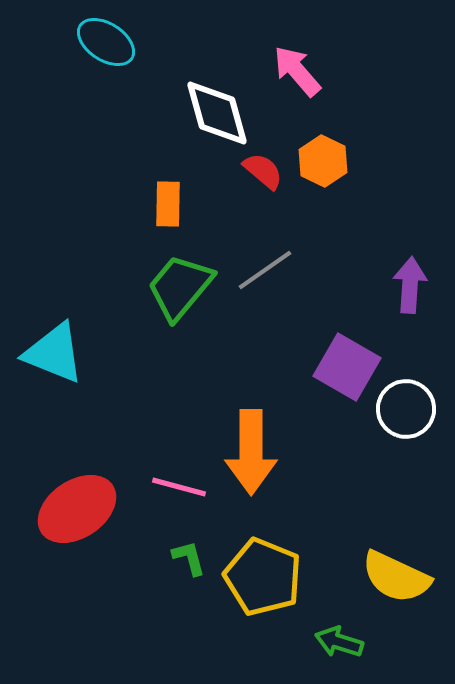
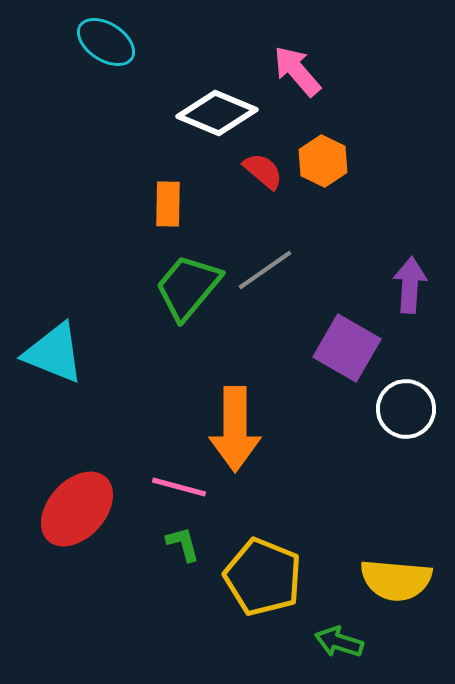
white diamond: rotated 52 degrees counterclockwise
green trapezoid: moved 8 px right
purple square: moved 19 px up
orange arrow: moved 16 px left, 23 px up
red ellipse: rotated 14 degrees counterclockwise
green L-shape: moved 6 px left, 14 px up
yellow semicircle: moved 3 px down; rotated 20 degrees counterclockwise
